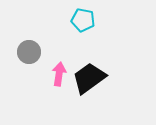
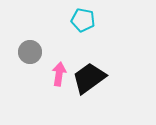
gray circle: moved 1 px right
